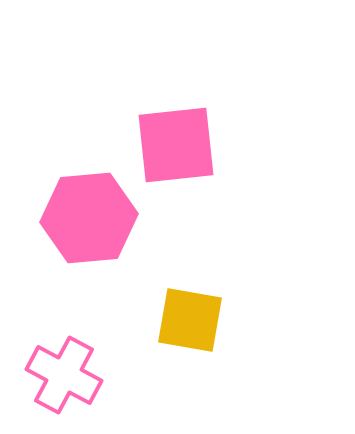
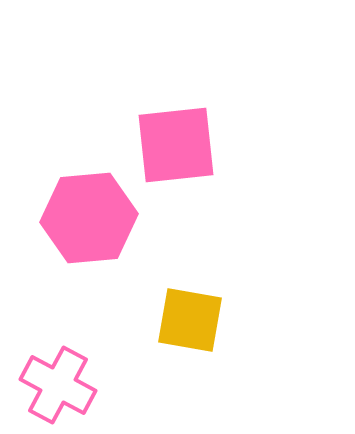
pink cross: moved 6 px left, 10 px down
